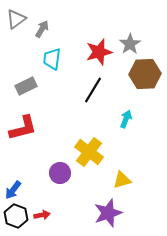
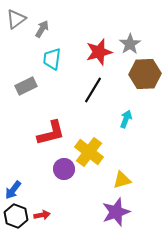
red L-shape: moved 28 px right, 5 px down
purple circle: moved 4 px right, 4 px up
purple star: moved 8 px right, 1 px up
